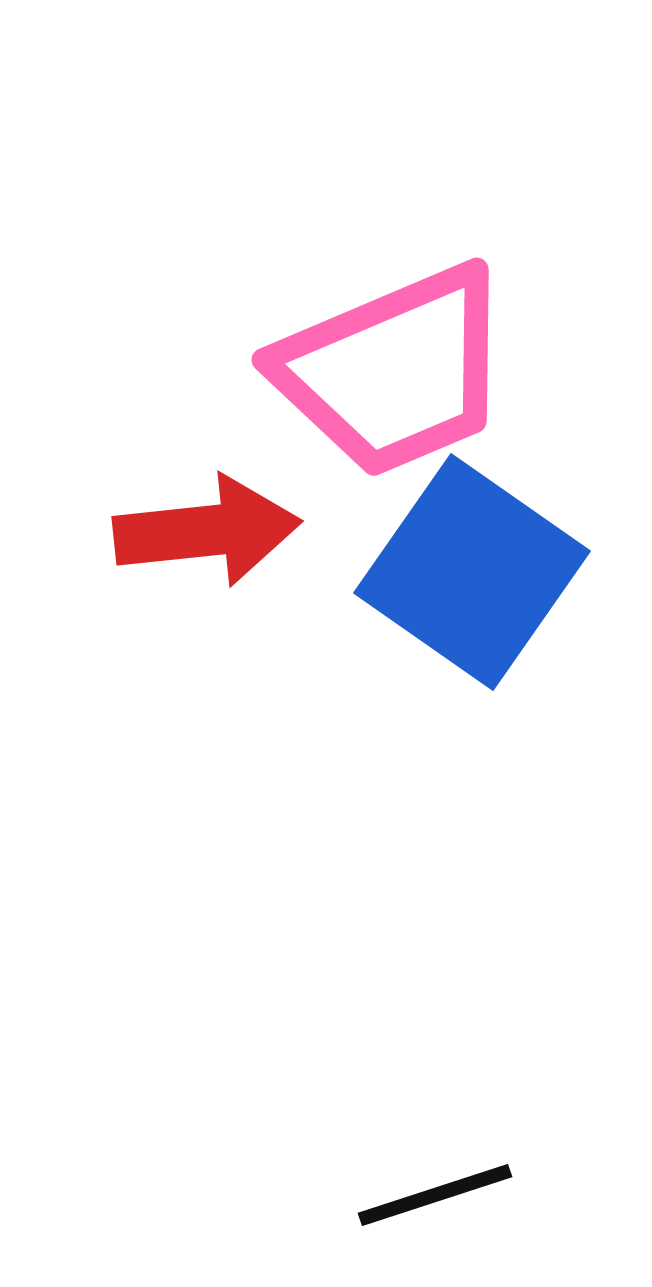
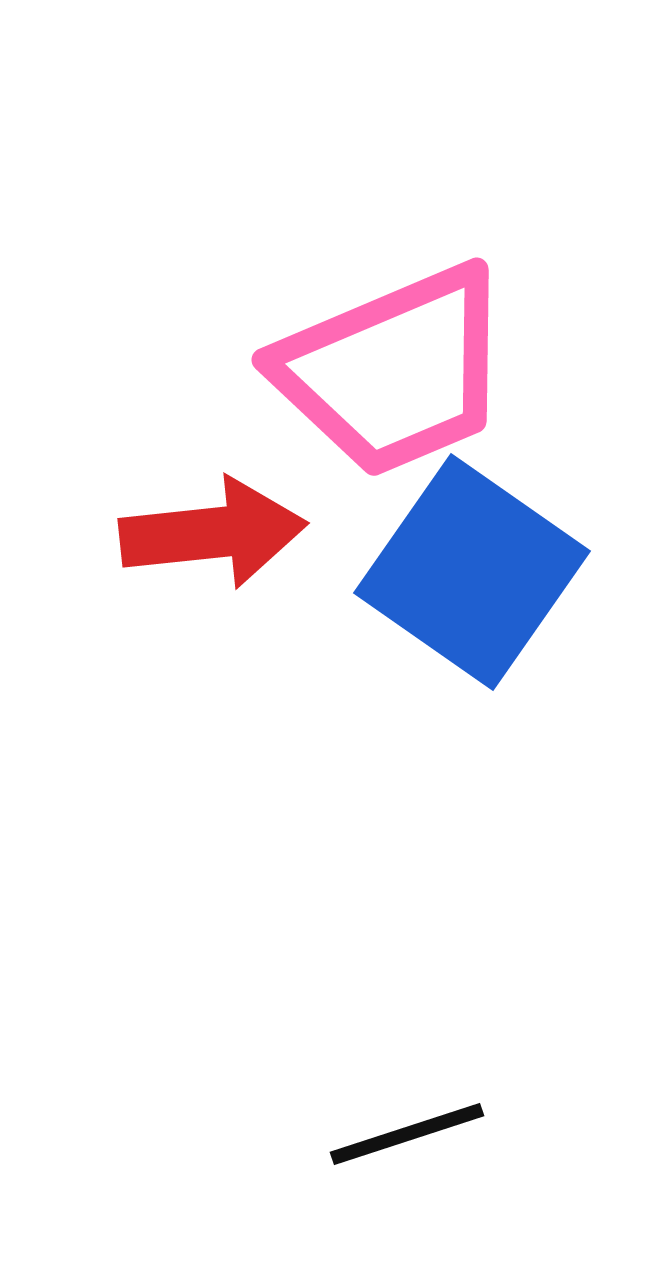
red arrow: moved 6 px right, 2 px down
black line: moved 28 px left, 61 px up
